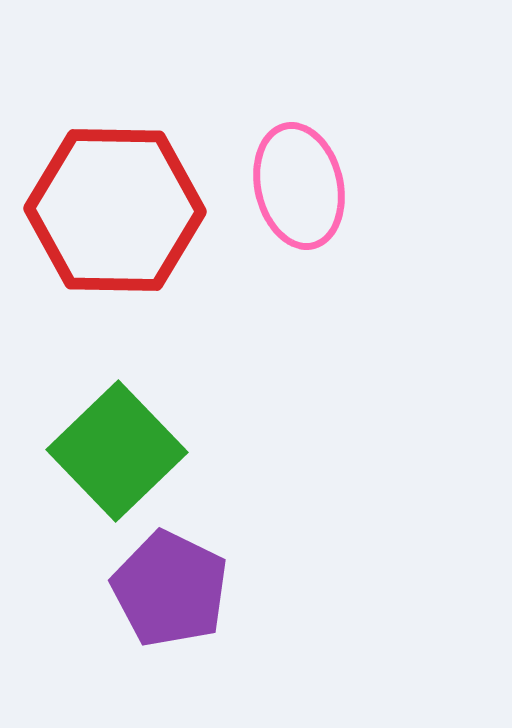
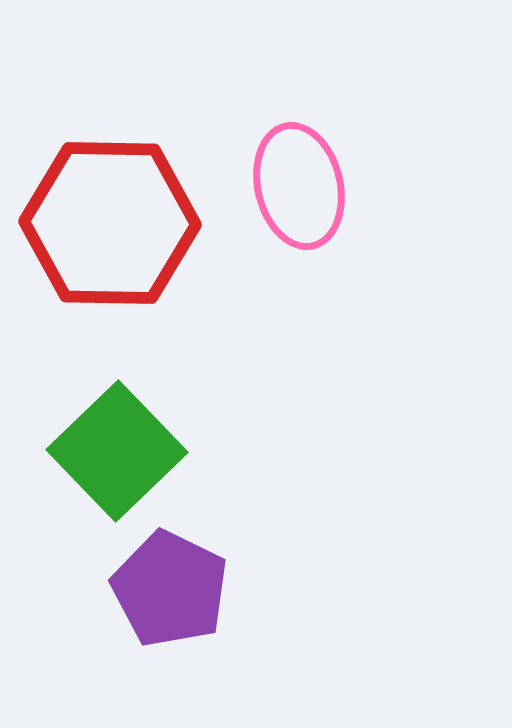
red hexagon: moved 5 px left, 13 px down
